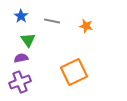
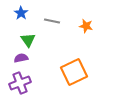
blue star: moved 3 px up
purple cross: moved 1 px down
